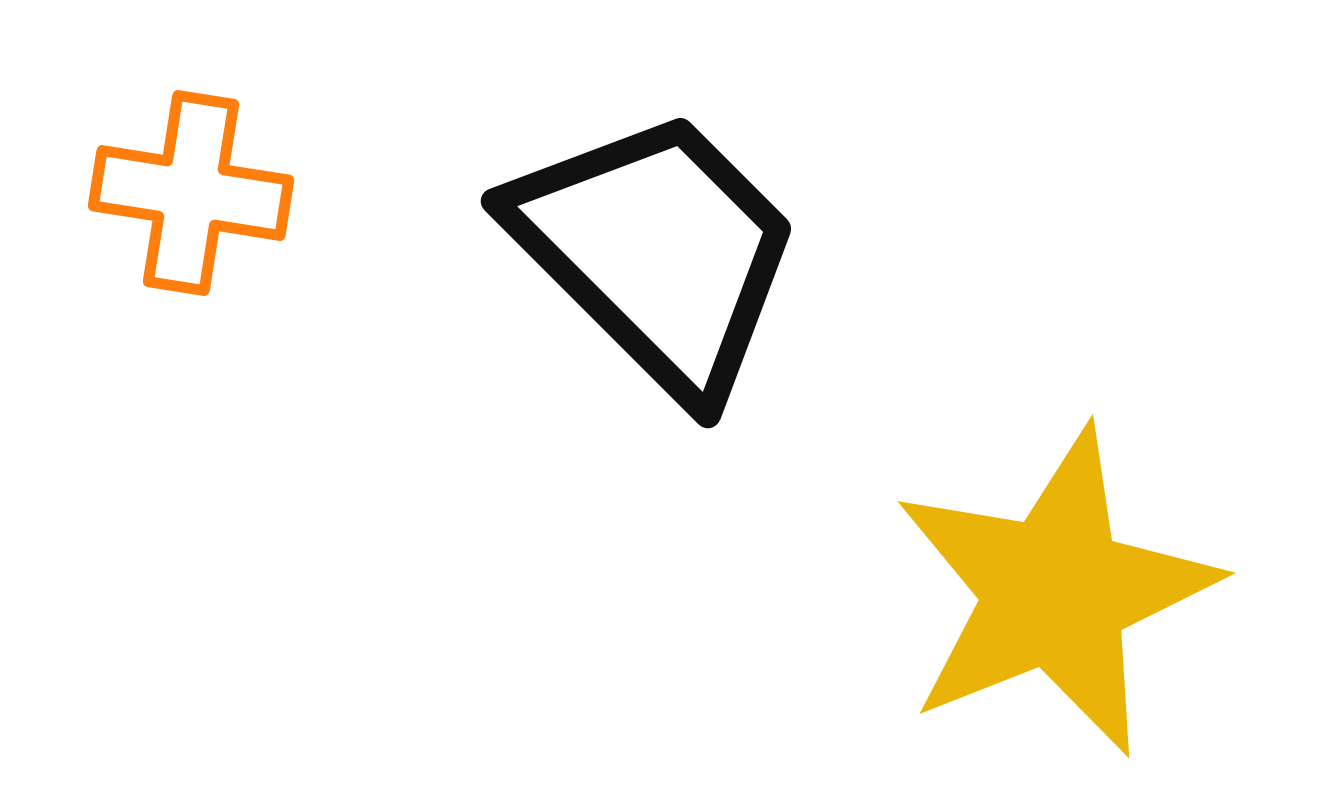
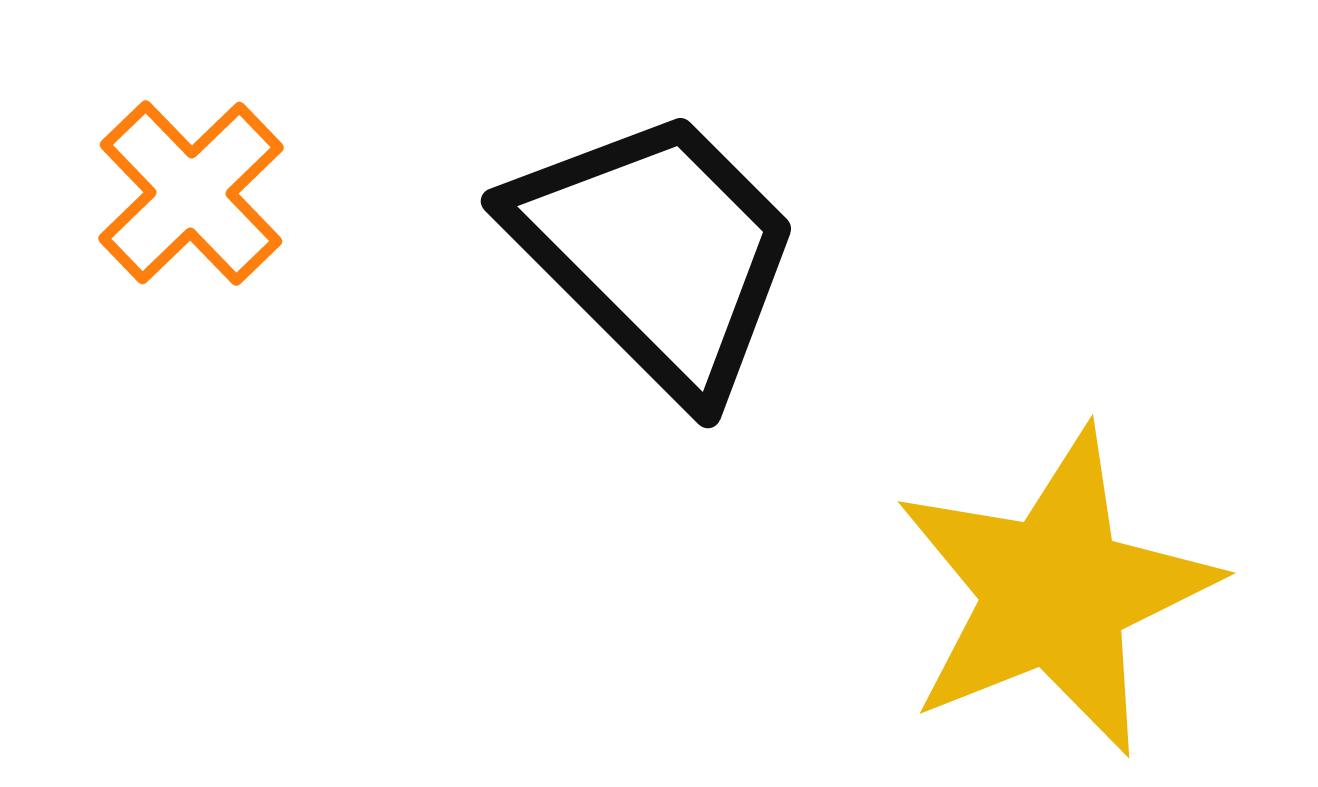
orange cross: rotated 37 degrees clockwise
